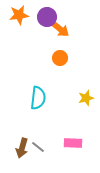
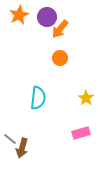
orange star: rotated 18 degrees counterclockwise
orange arrow: rotated 90 degrees clockwise
yellow star: rotated 21 degrees counterclockwise
pink rectangle: moved 8 px right, 10 px up; rotated 18 degrees counterclockwise
gray line: moved 28 px left, 8 px up
